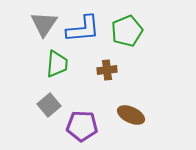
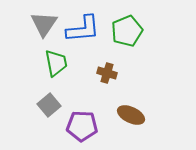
green trapezoid: moved 1 px left, 1 px up; rotated 16 degrees counterclockwise
brown cross: moved 3 px down; rotated 24 degrees clockwise
